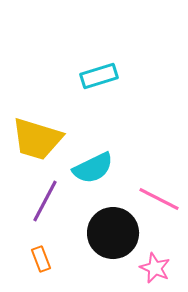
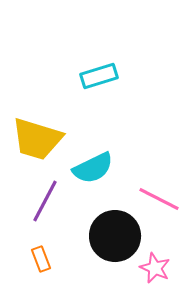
black circle: moved 2 px right, 3 px down
